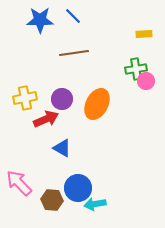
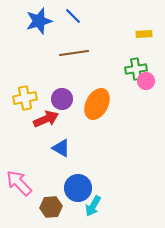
blue star: moved 1 px left, 1 px down; rotated 16 degrees counterclockwise
blue triangle: moved 1 px left
brown hexagon: moved 1 px left, 7 px down; rotated 10 degrees counterclockwise
cyan arrow: moved 2 px left, 2 px down; rotated 50 degrees counterclockwise
